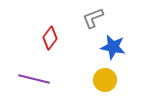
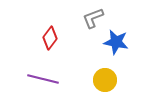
blue star: moved 3 px right, 5 px up
purple line: moved 9 px right
